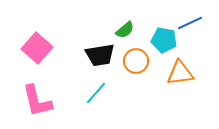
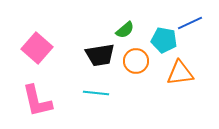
cyan line: rotated 55 degrees clockwise
